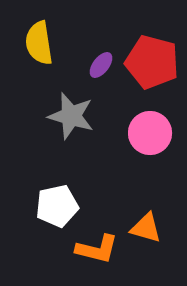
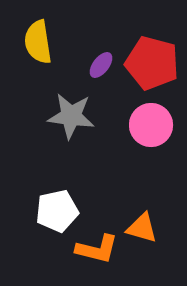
yellow semicircle: moved 1 px left, 1 px up
red pentagon: moved 1 px down
gray star: rotated 9 degrees counterclockwise
pink circle: moved 1 px right, 8 px up
white pentagon: moved 5 px down
orange triangle: moved 4 px left
